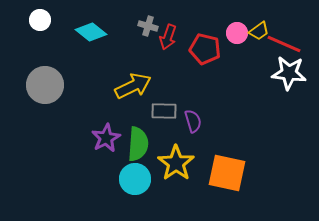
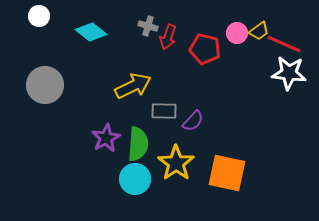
white circle: moved 1 px left, 4 px up
purple semicircle: rotated 60 degrees clockwise
